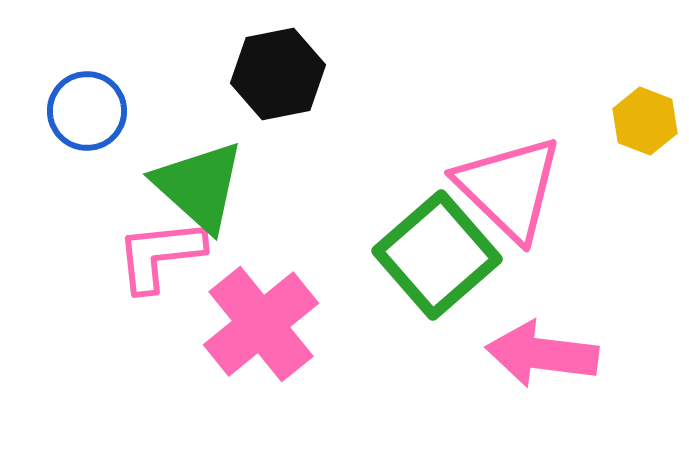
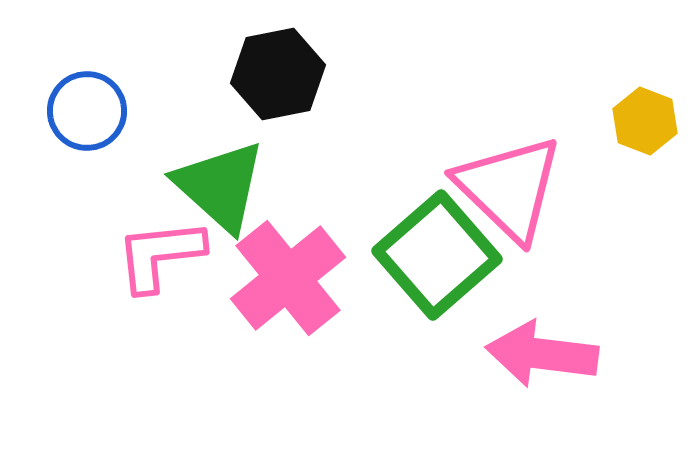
green triangle: moved 21 px right
pink cross: moved 27 px right, 46 px up
